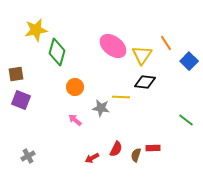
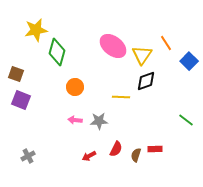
brown square: rotated 28 degrees clockwise
black diamond: moved 1 px right, 1 px up; rotated 25 degrees counterclockwise
gray star: moved 2 px left, 13 px down; rotated 12 degrees counterclockwise
pink arrow: rotated 32 degrees counterclockwise
red rectangle: moved 2 px right, 1 px down
red arrow: moved 3 px left, 2 px up
